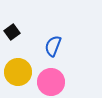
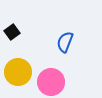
blue semicircle: moved 12 px right, 4 px up
